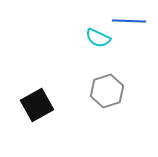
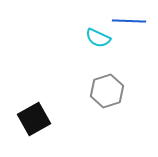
black square: moved 3 px left, 14 px down
